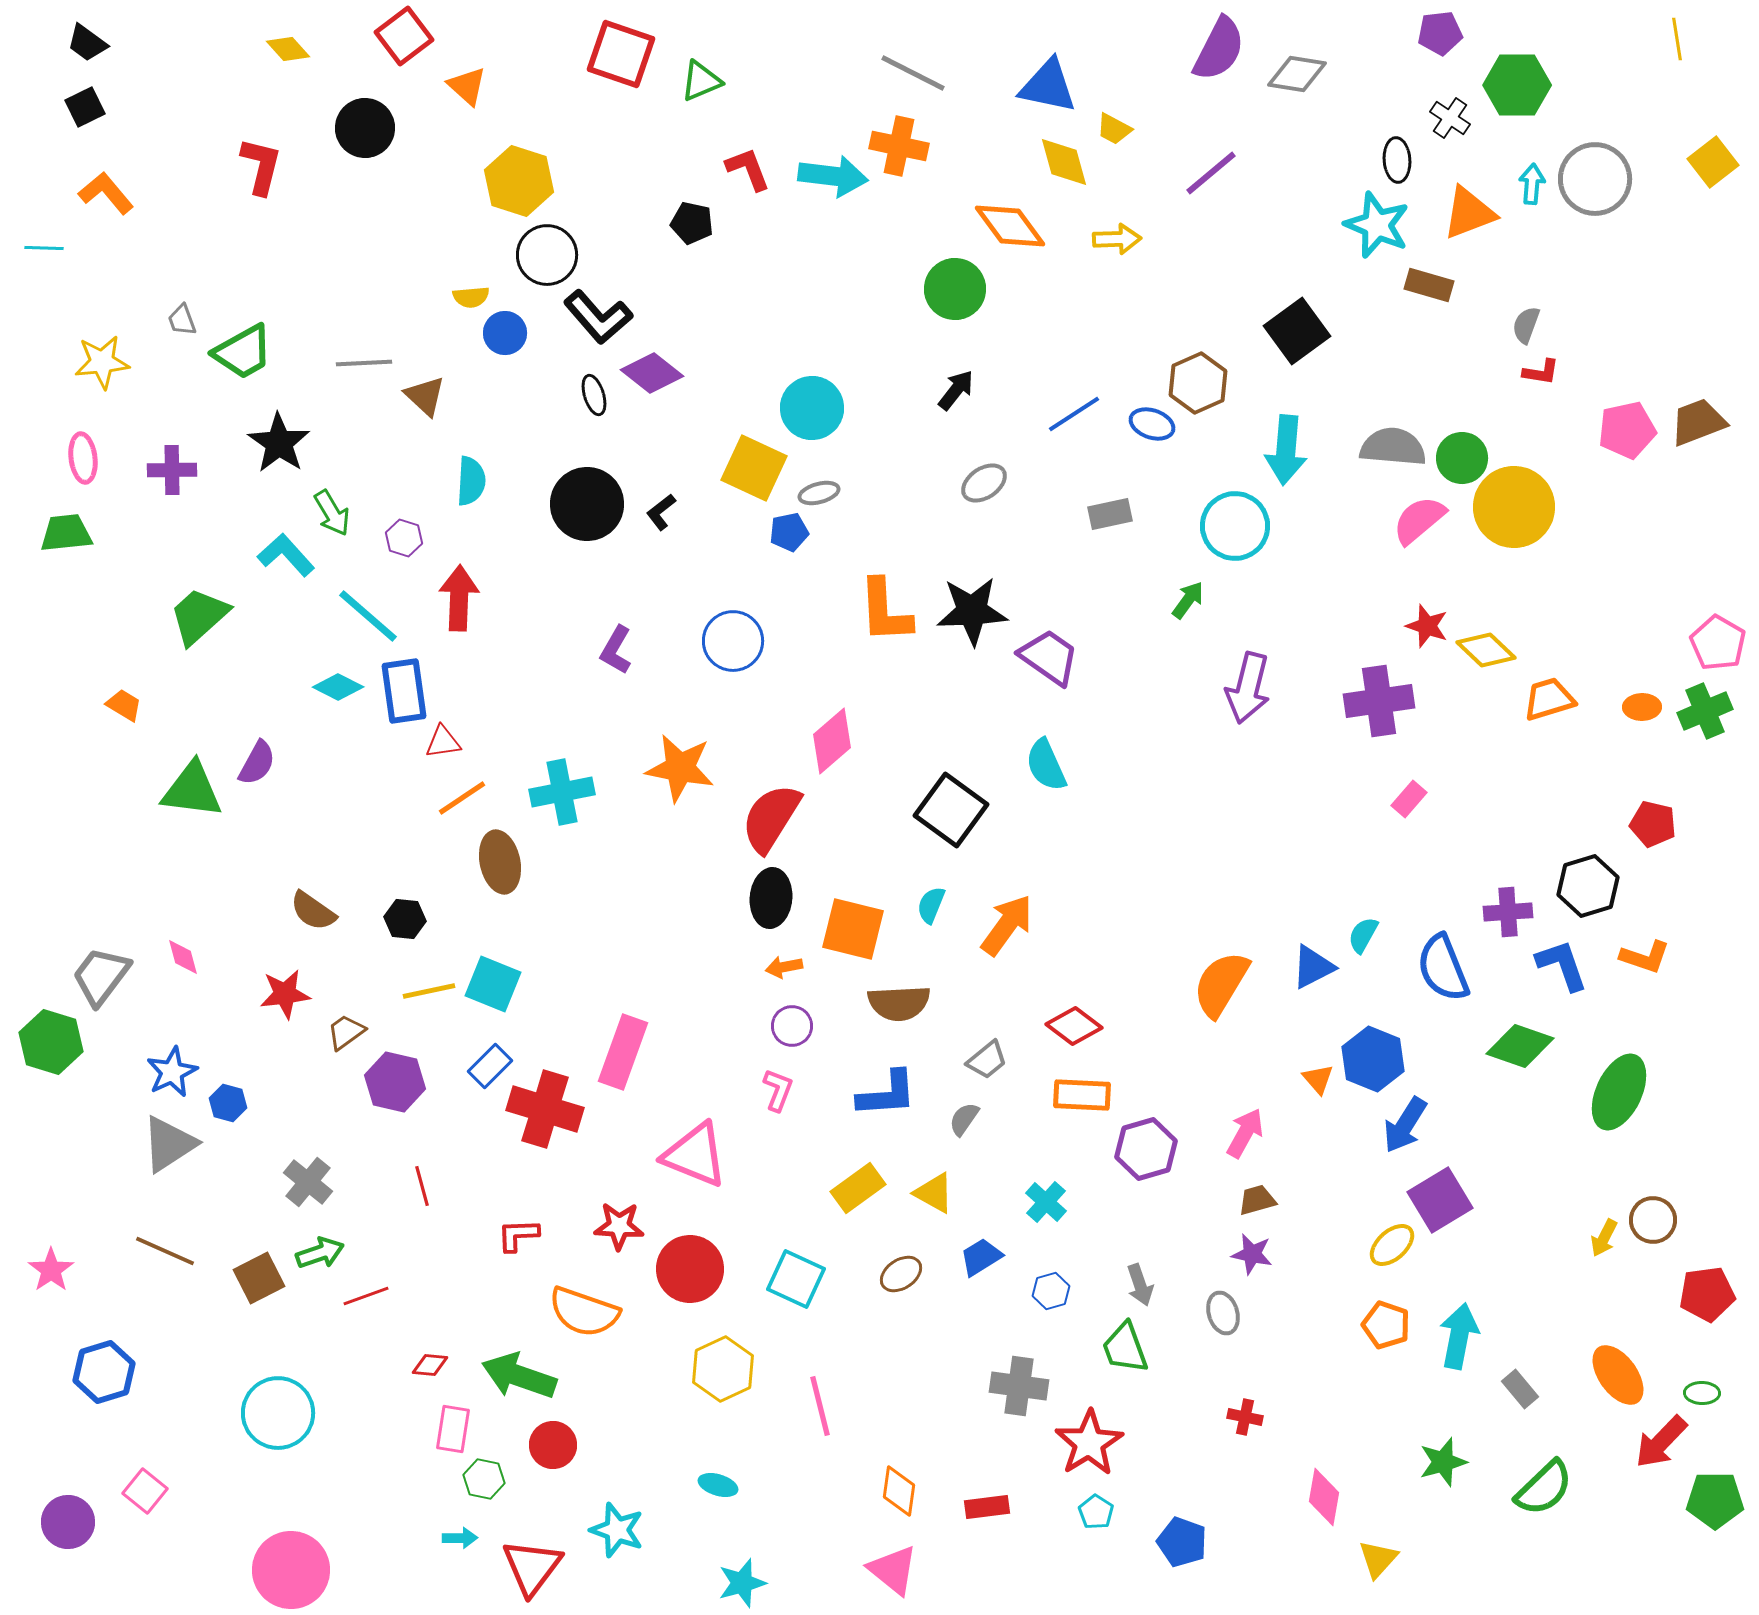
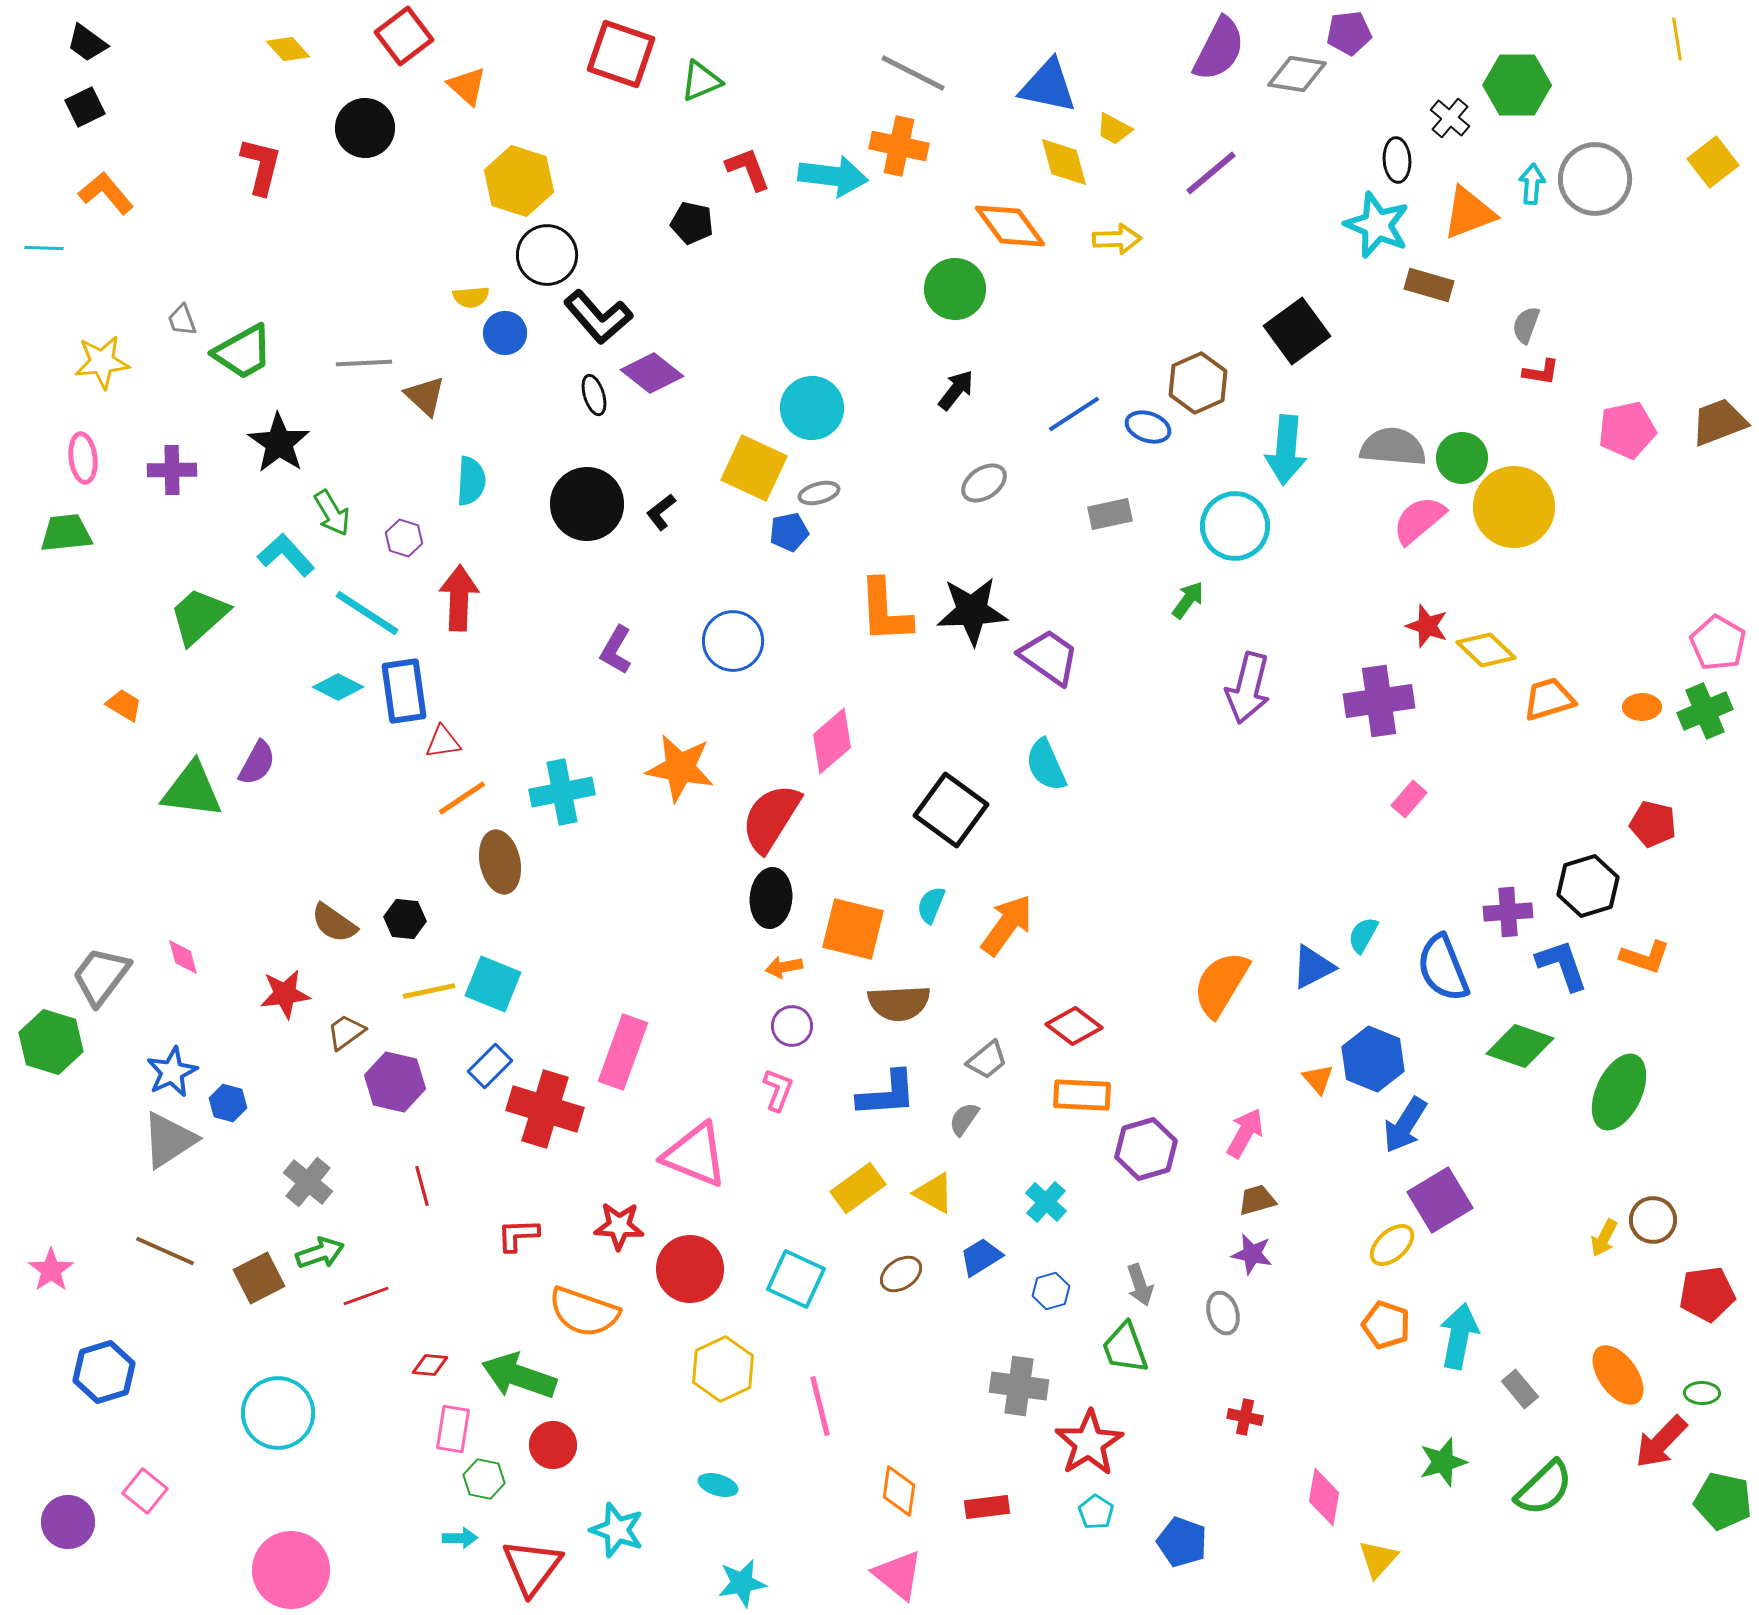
purple pentagon at (1440, 33): moved 91 px left
black cross at (1450, 118): rotated 6 degrees clockwise
brown trapezoid at (1698, 422): moved 21 px right
blue ellipse at (1152, 424): moved 4 px left, 3 px down
cyan line at (368, 616): moved 1 px left, 3 px up; rotated 8 degrees counterclockwise
brown semicircle at (313, 911): moved 21 px right, 12 px down
gray triangle at (169, 1144): moved 4 px up
green pentagon at (1715, 1500): moved 8 px right, 1 px down; rotated 12 degrees clockwise
pink triangle at (893, 1570): moved 5 px right, 5 px down
cyan star at (742, 1583): rotated 6 degrees clockwise
